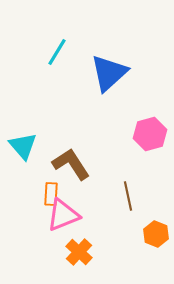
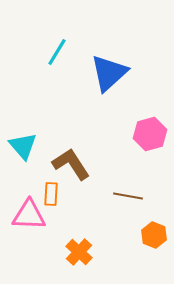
brown line: rotated 68 degrees counterclockwise
pink triangle: moved 34 px left; rotated 24 degrees clockwise
orange hexagon: moved 2 px left, 1 px down
